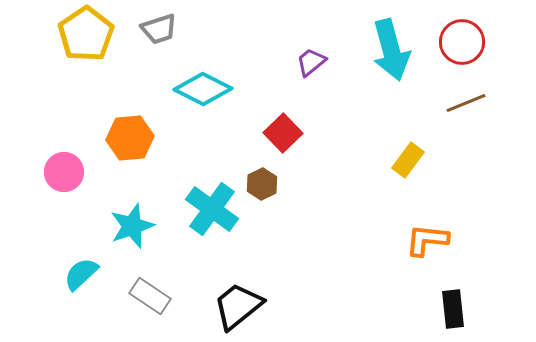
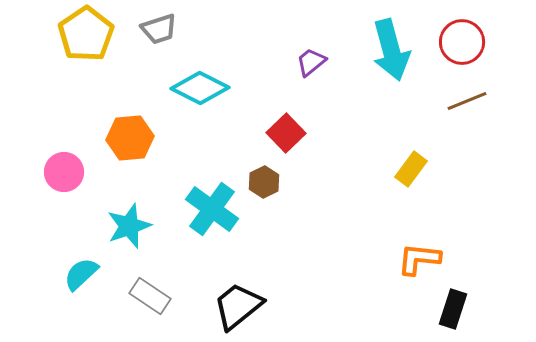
cyan diamond: moved 3 px left, 1 px up
brown line: moved 1 px right, 2 px up
red square: moved 3 px right
yellow rectangle: moved 3 px right, 9 px down
brown hexagon: moved 2 px right, 2 px up
cyan star: moved 3 px left
orange L-shape: moved 8 px left, 19 px down
black rectangle: rotated 24 degrees clockwise
